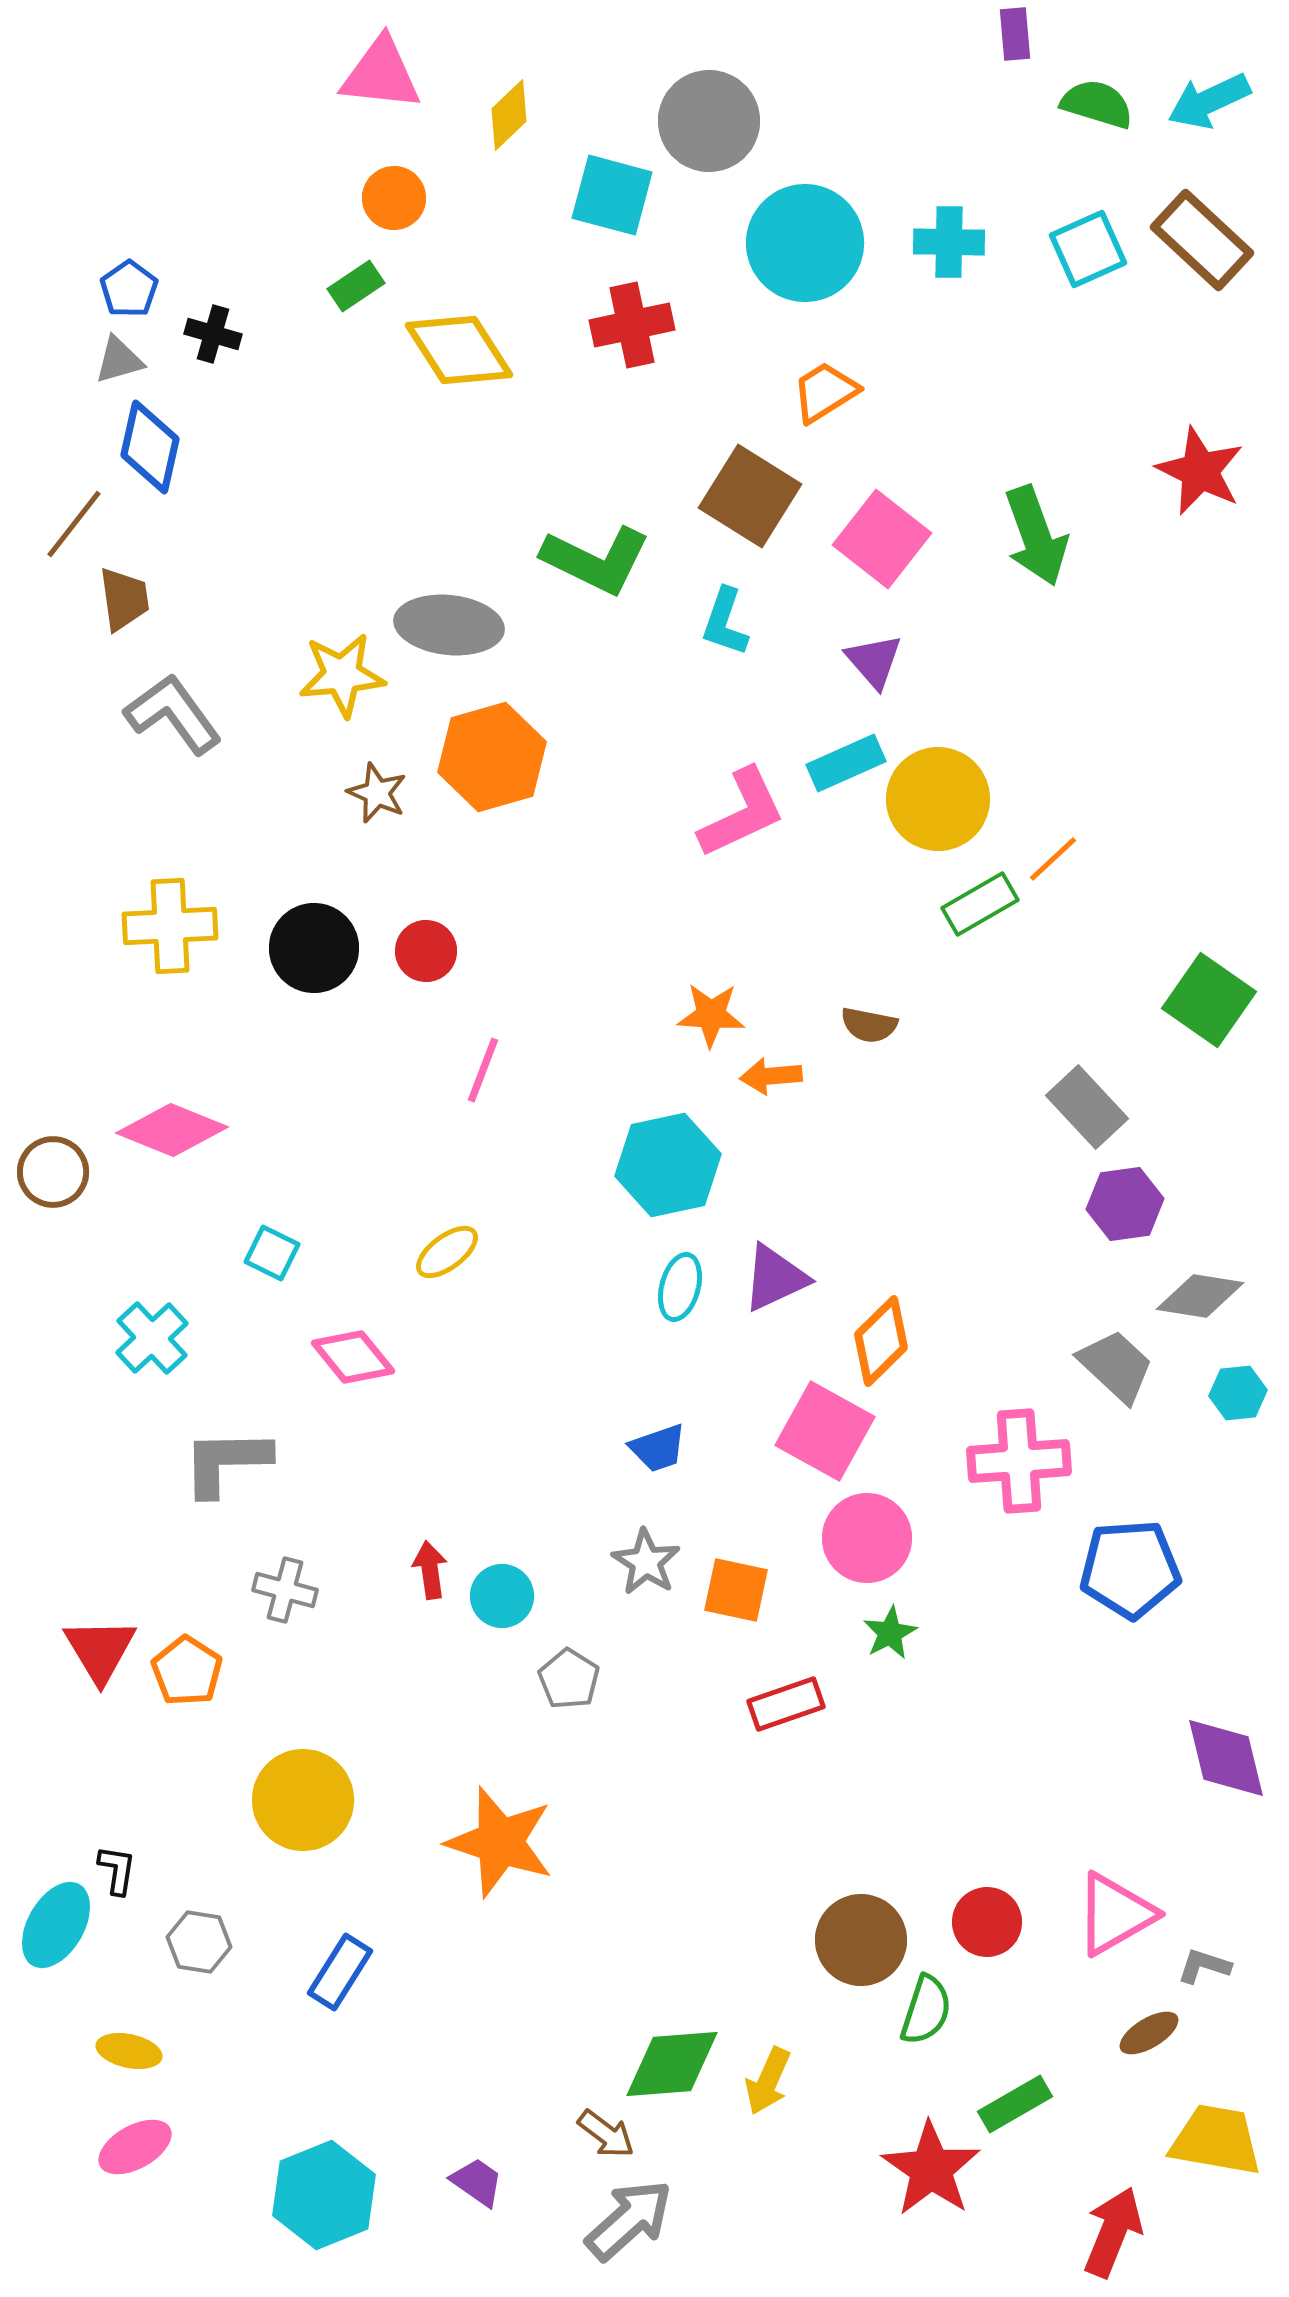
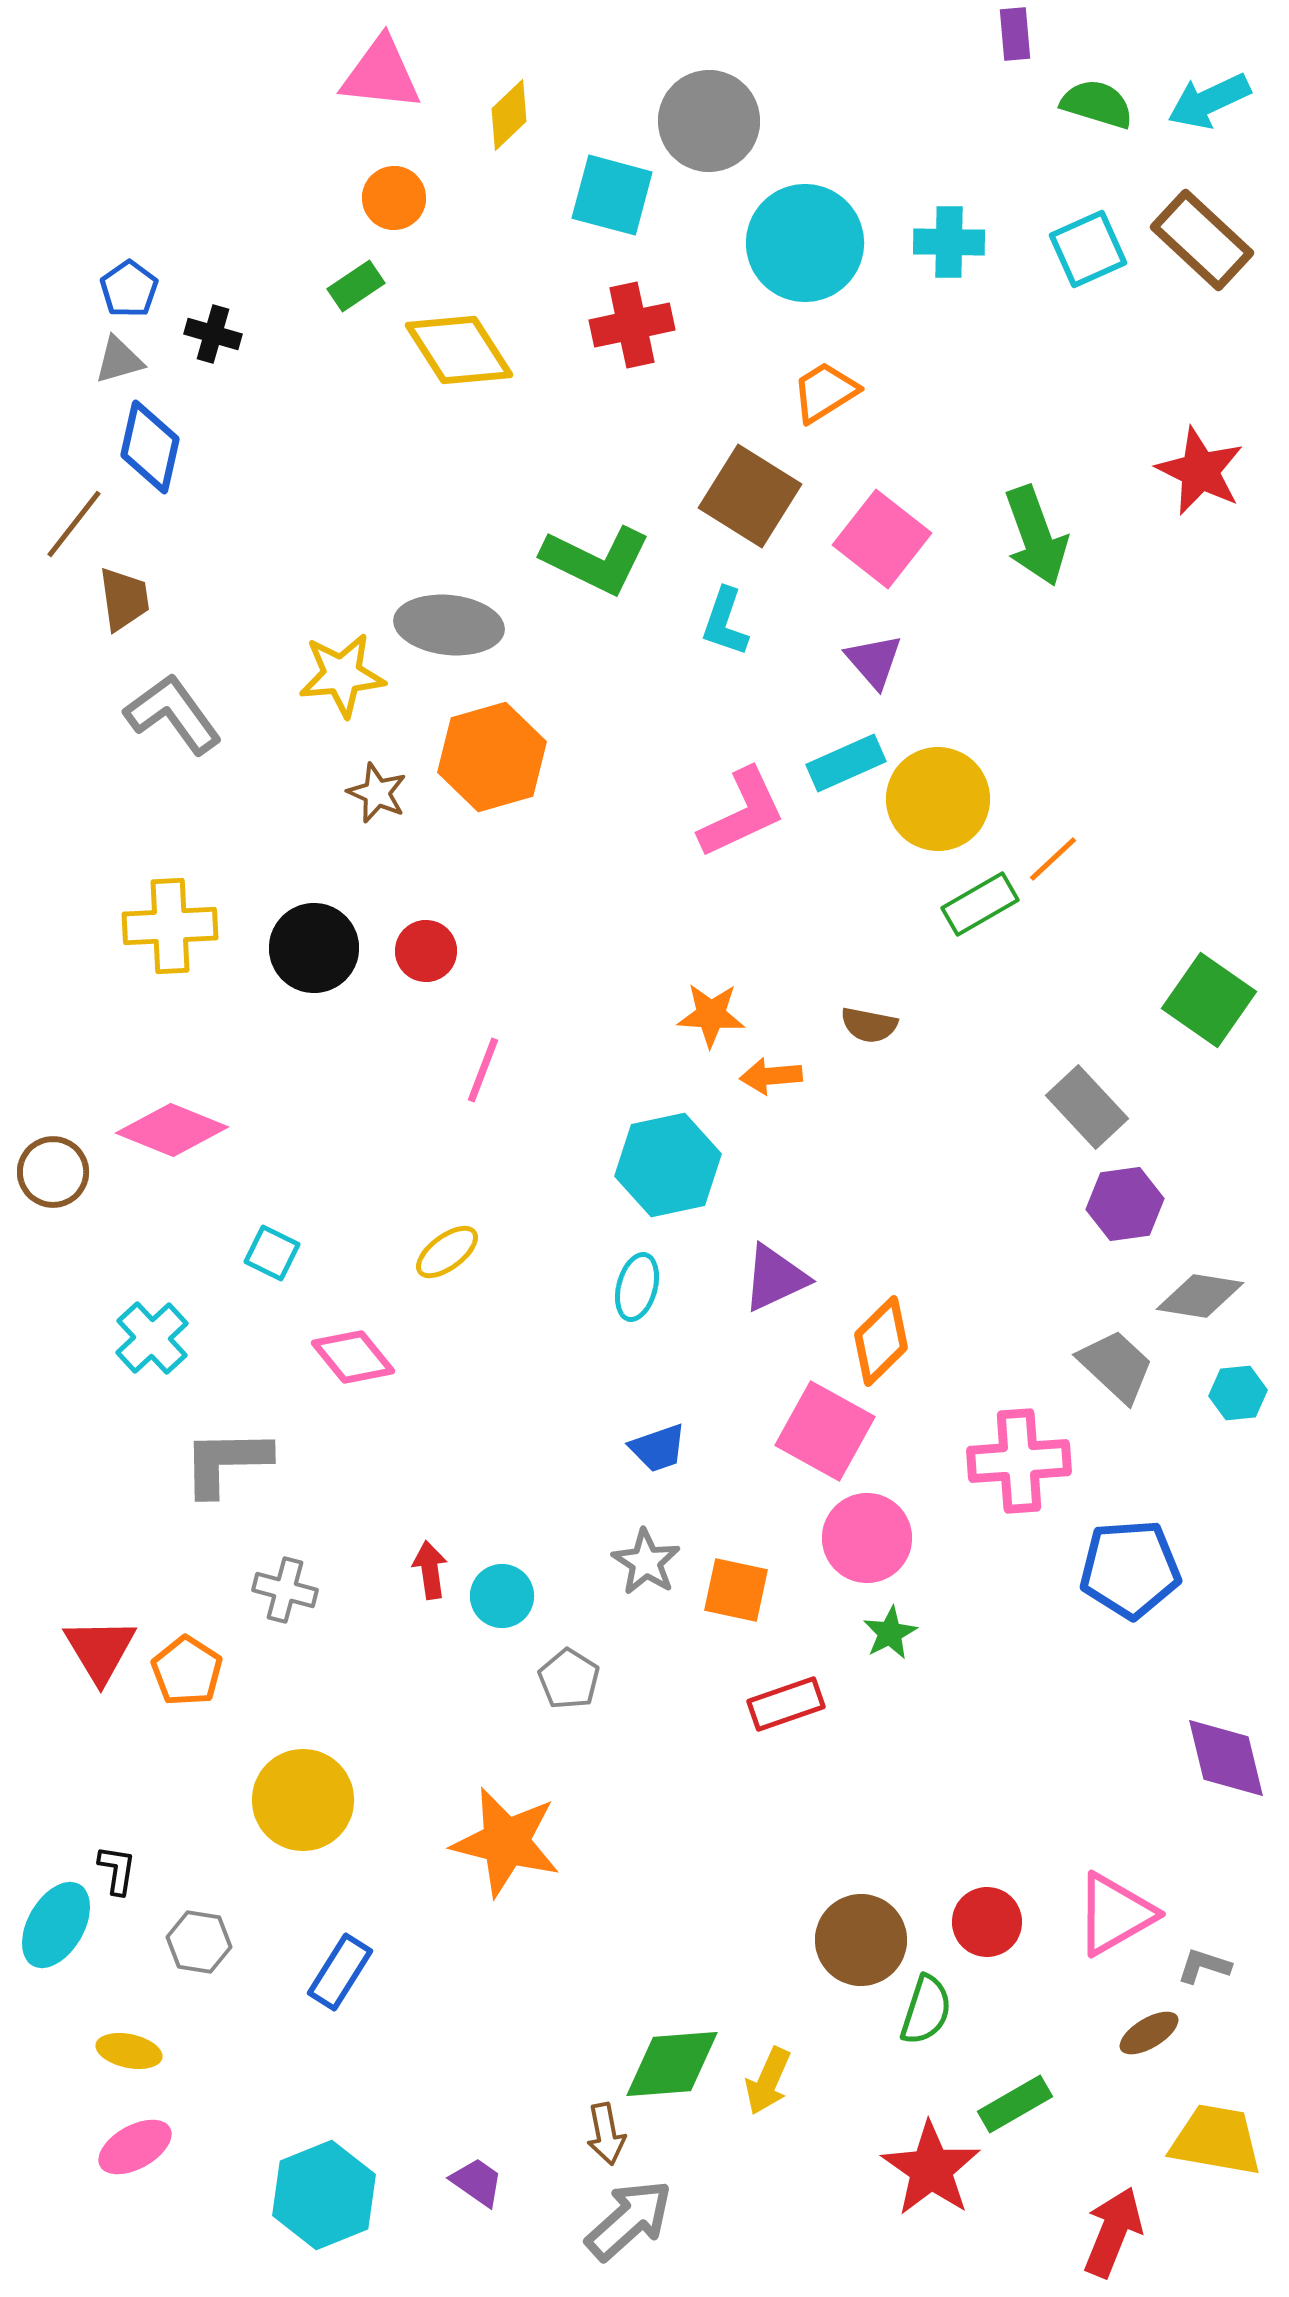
cyan ellipse at (680, 1287): moved 43 px left
orange star at (500, 1842): moved 6 px right; rotated 4 degrees counterclockwise
brown arrow at (606, 2134): rotated 42 degrees clockwise
